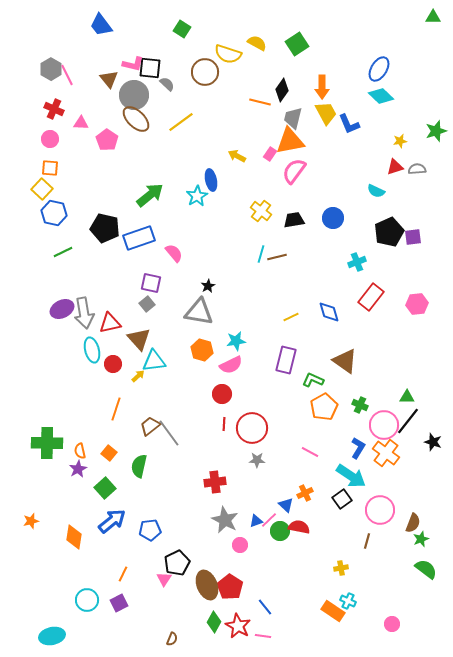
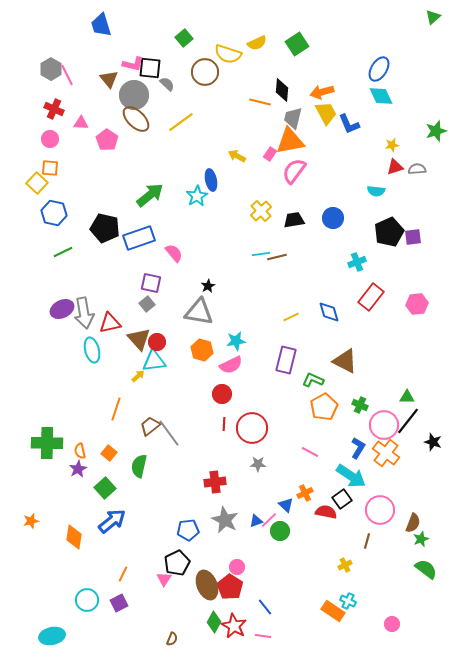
green triangle at (433, 17): rotated 42 degrees counterclockwise
blue trapezoid at (101, 25): rotated 20 degrees clockwise
green square at (182, 29): moved 2 px right, 9 px down; rotated 18 degrees clockwise
yellow semicircle at (257, 43): rotated 126 degrees clockwise
orange arrow at (322, 87): moved 5 px down; rotated 75 degrees clockwise
black diamond at (282, 90): rotated 30 degrees counterclockwise
cyan diamond at (381, 96): rotated 20 degrees clockwise
yellow star at (400, 141): moved 8 px left, 4 px down
yellow square at (42, 189): moved 5 px left, 6 px up
cyan semicircle at (376, 191): rotated 18 degrees counterclockwise
yellow cross at (261, 211): rotated 10 degrees clockwise
cyan line at (261, 254): rotated 66 degrees clockwise
brown triangle at (345, 361): rotated 8 degrees counterclockwise
red circle at (113, 364): moved 44 px right, 22 px up
gray star at (257, 460): moved 1 px right, 4 px down
red semicircle at (299, 527): moved 27 px right, 15 px up
blue pentagon at (150, 530): moved 38 px right
pink circle at (240, 545): moved 3 px left, 22 px down
yellow cross at (341, 568): moved 4 px right, 3 px up; rotated 16 degrees counterclockwise
red star at (238, 626): moved 4 px left
